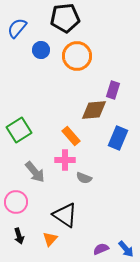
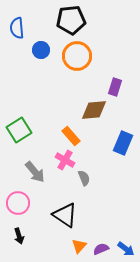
black pentagon: moved 6 px right, 2 px down
blue semicircle: rotated 45 degrees counterclockwise
purple rectangle: moved 2 px right, 3 px up
blue rectangle: moved 5 px right, 5 px down
pink cross: rotated 30 degrees clockwise
gray semicircle: rotated 133 degrees counterclockwise
pink circle: moved 2 px right, 1 px down
orange triangle: moved 29 px right, 7 px down
blue arrow: rotated 12 degrees counterclockwise
